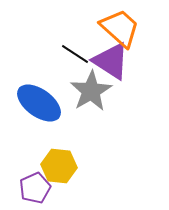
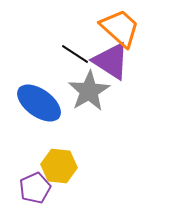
gray star: moved 2 px left
